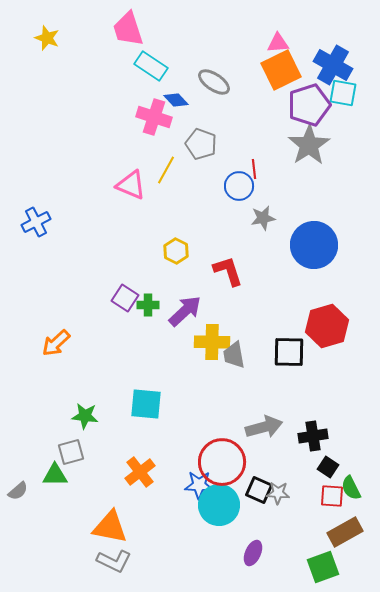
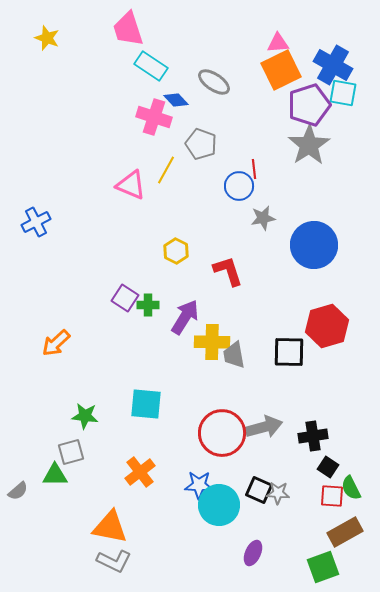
purple arrow at (185, 311): moved 6 px down; rotated 15 degrees counterclockwise
red circle at (222, 462): moved 29 px up
